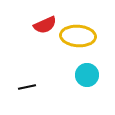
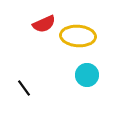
red semicircle: moved 1 px left, 1 px up
black line: moved 3 px left, 1 px down; rotated 66 degrees clockwise
